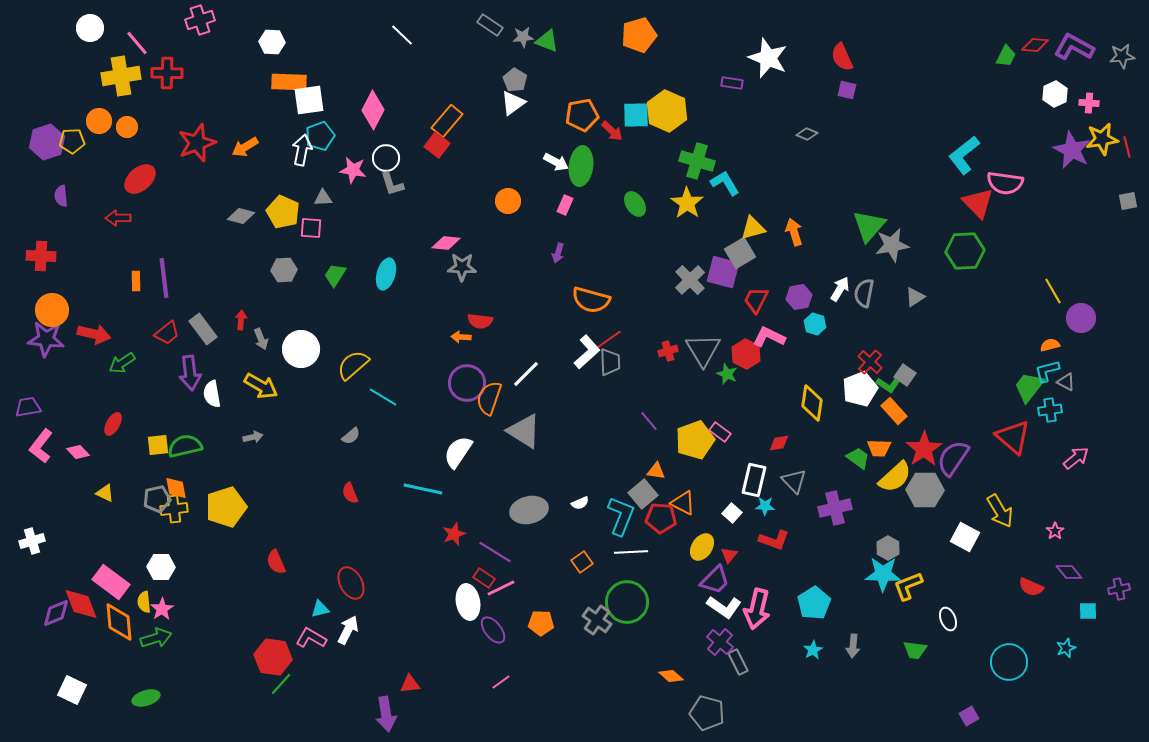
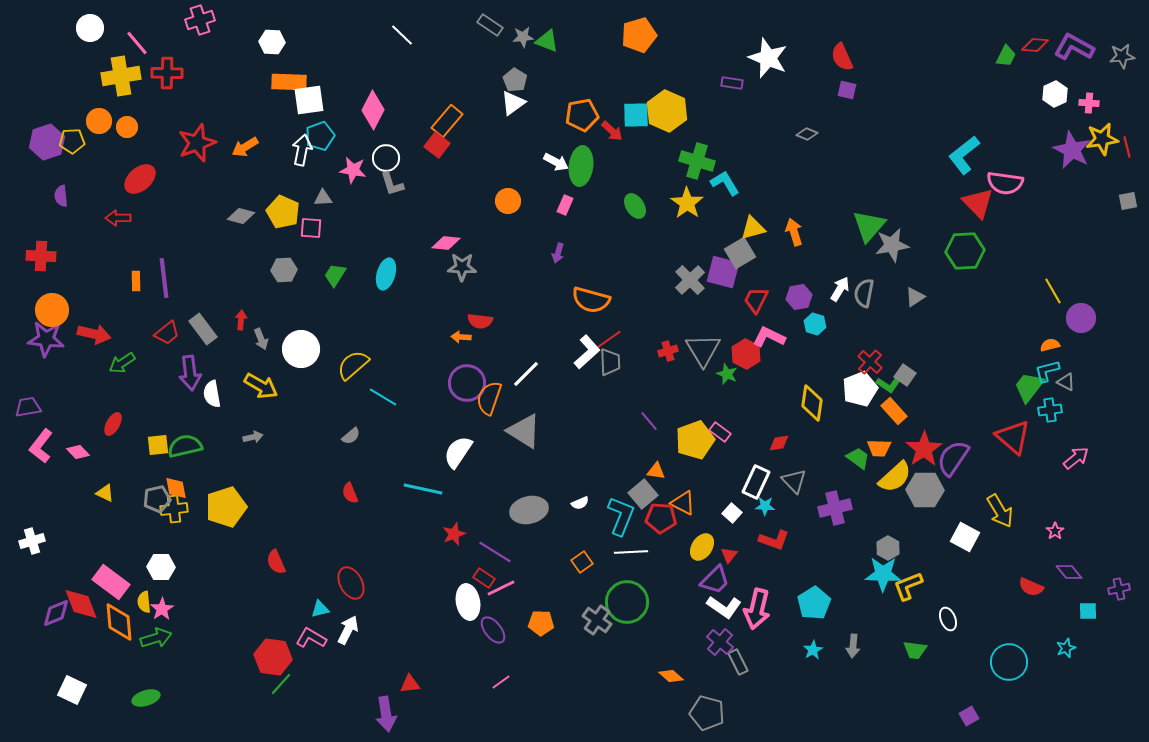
green ellipse at (635, 204): moved 2 px down
white rectangle at (754, 480): moved 2 px right, 2 px down; rotated 12 degrees clockwise
